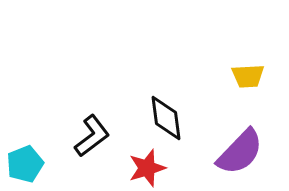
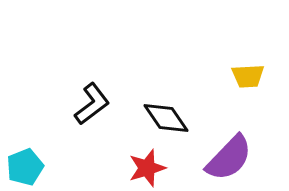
black diamond: rotated 27 degrees counterclockwise
black L-shape: moved 32 px up
purple semicircle: moved 11 px left, 6 px down
cyan pentagon: moved 3 px down
